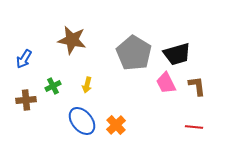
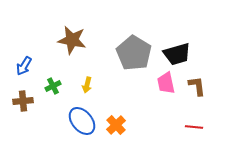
blue arrow: moved 7 px down
pink trapezoid: rotated 15 degrees clockwise
brown cross: moved 3 px left, 1 px down
